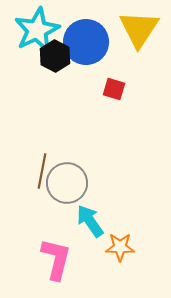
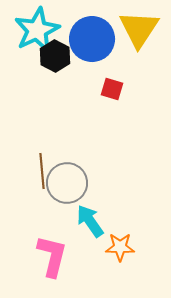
blue circle: moved 6 px right, 3 px up
red square: moved 2 px left
brown line: rotated 16 degrees counterclockwise
pink L-shape: moved 4 px left, 3 px up
